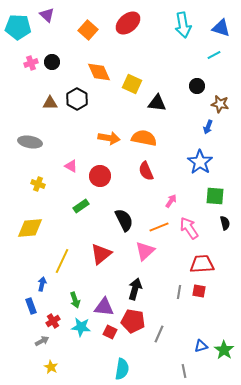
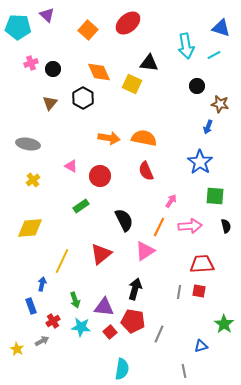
cyan arrow at (183, 25): moved 3 px right, 21 px down
black circle at (52, 62): moved 1 px right, 7 px down
black hexagon at (77, 99): moved 6 px right, 1 px up
brown triangle at (50, 103): rotated 49 degrees counterclockwise
black triangle at (157, 103): moved 8 px left, 40 px up
gray ellipse at (30, 142): moved 2 px left, 2 px down
yellow cross at (38, 184): moved 5 px left, 4 px up; rotated 32 degrees clockwise
black semicircle at (225, 223): moved 1 px right, 3 px down
orange line at (159, 227): rotated 42 degrees counterclockwise
pink arrow at (189, 228): moved 1 px right, 2 px up; rotated 120 degrees clockwise
pink triangle at (145, 251): rotated 10 degrees clockwise
red square at (110, 332): rotated 24 degrees clockwise
green star at (224, 350): moved 26 px up
yellow star at (51, 367): moved 34 px left, 18 px up
